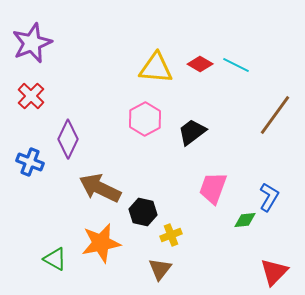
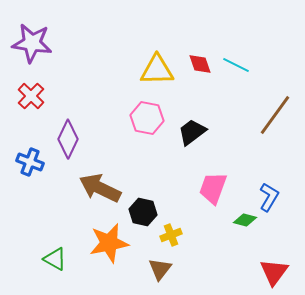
purple star: rotated 30 degrees clockwise
red diamond: rotated 40 degrees clockwise
yellow triangle: moved 1 px right, 2 px down; rotated 6 degrees counterclockwise
pink hexagon: moved 2 px right, 1 px up; rotated 20 degrees counterclockwise
green diamond: rotated 20 degrees clockwise
orange star: moved 8 px right
red triangle: rotated 8 degrees counterclockwise
